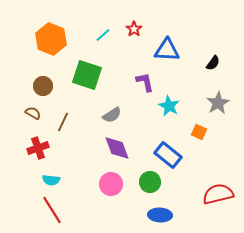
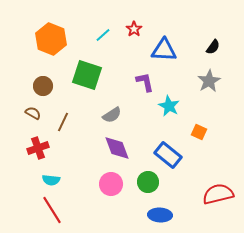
blue triangle: moved 3 px left
black semicircle: moved 16 px up
gray star: moved 9 px left, 22 px up
green circle: moved 2 px left
